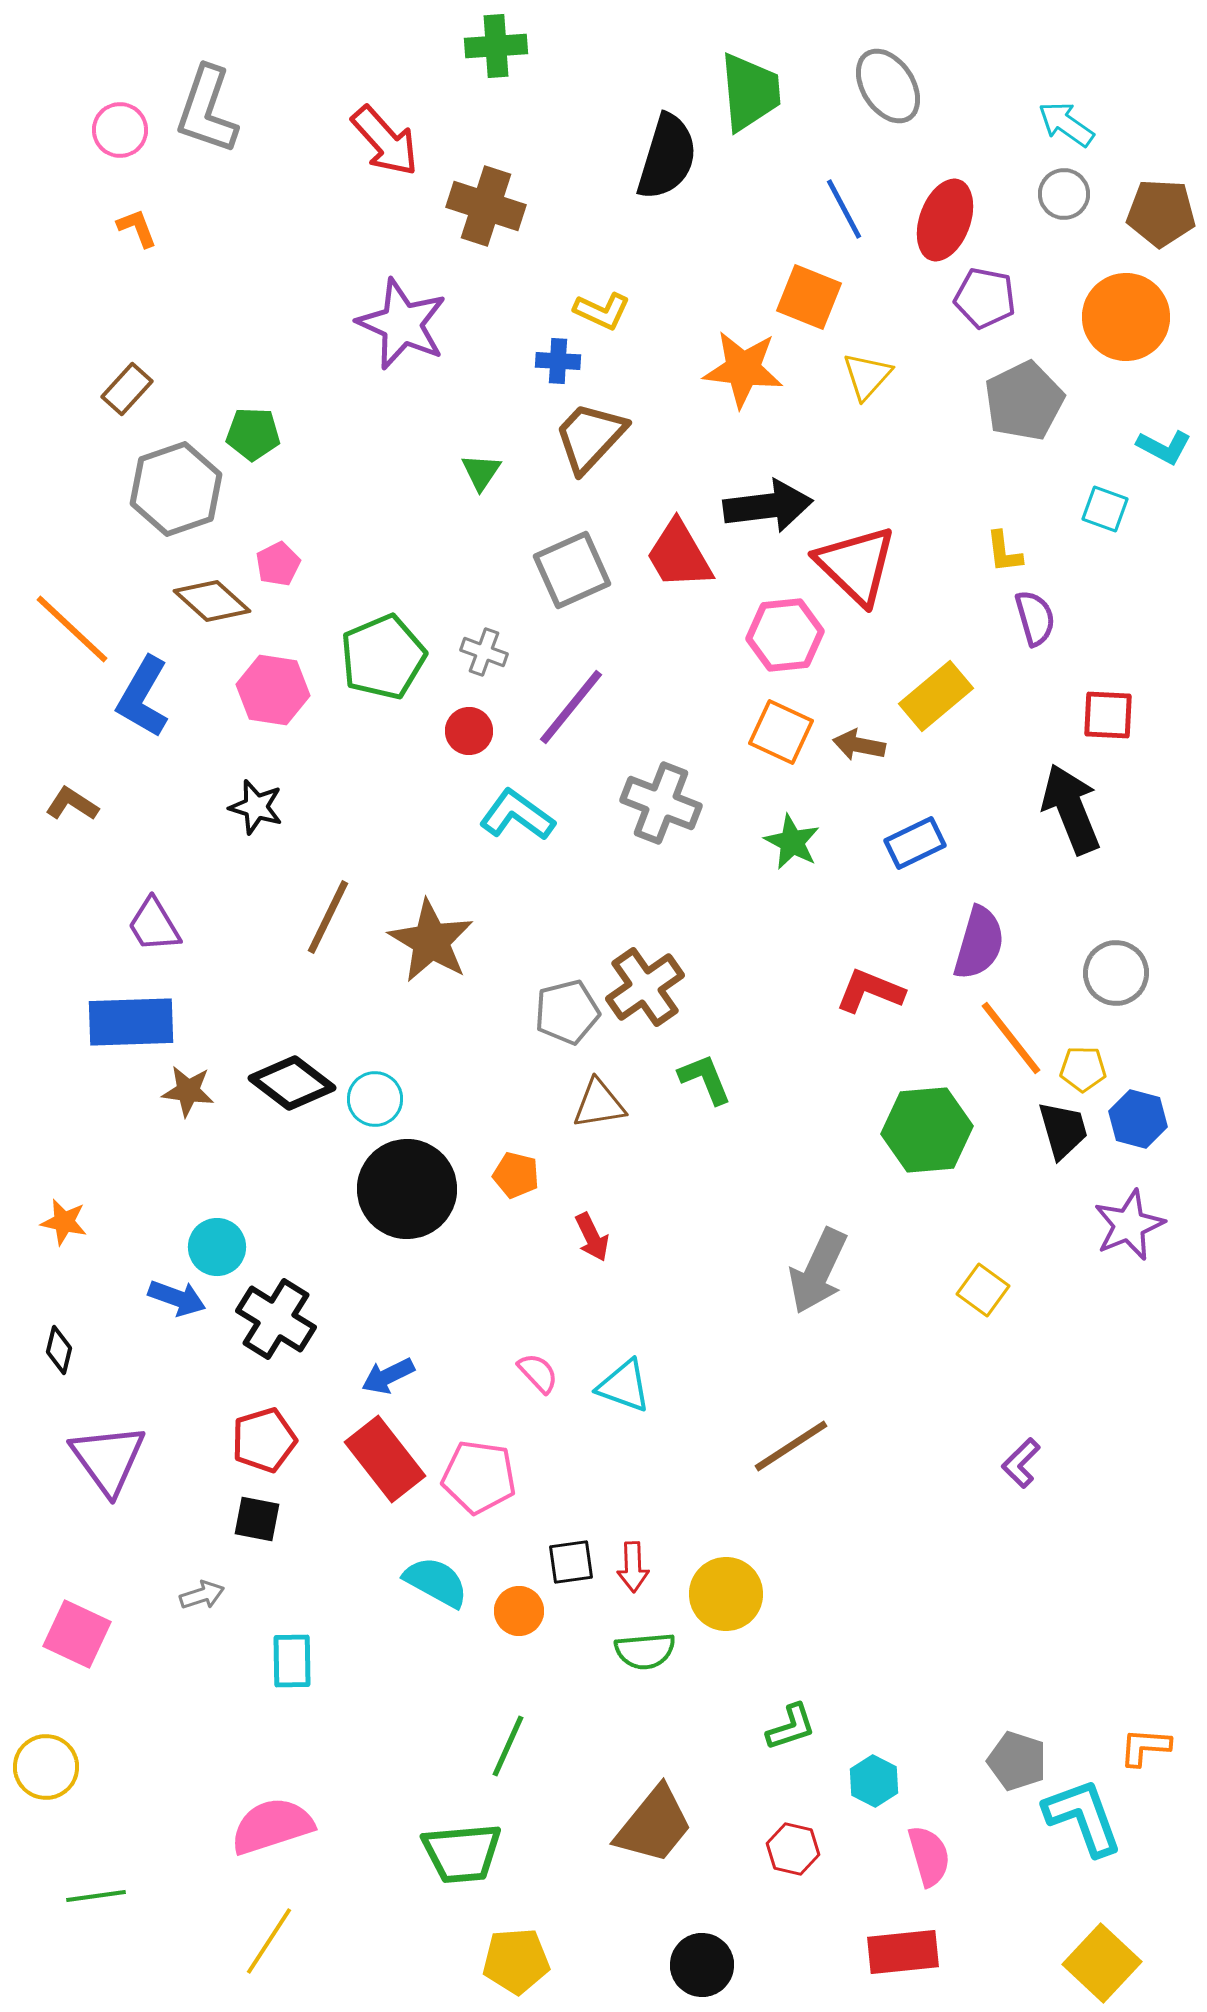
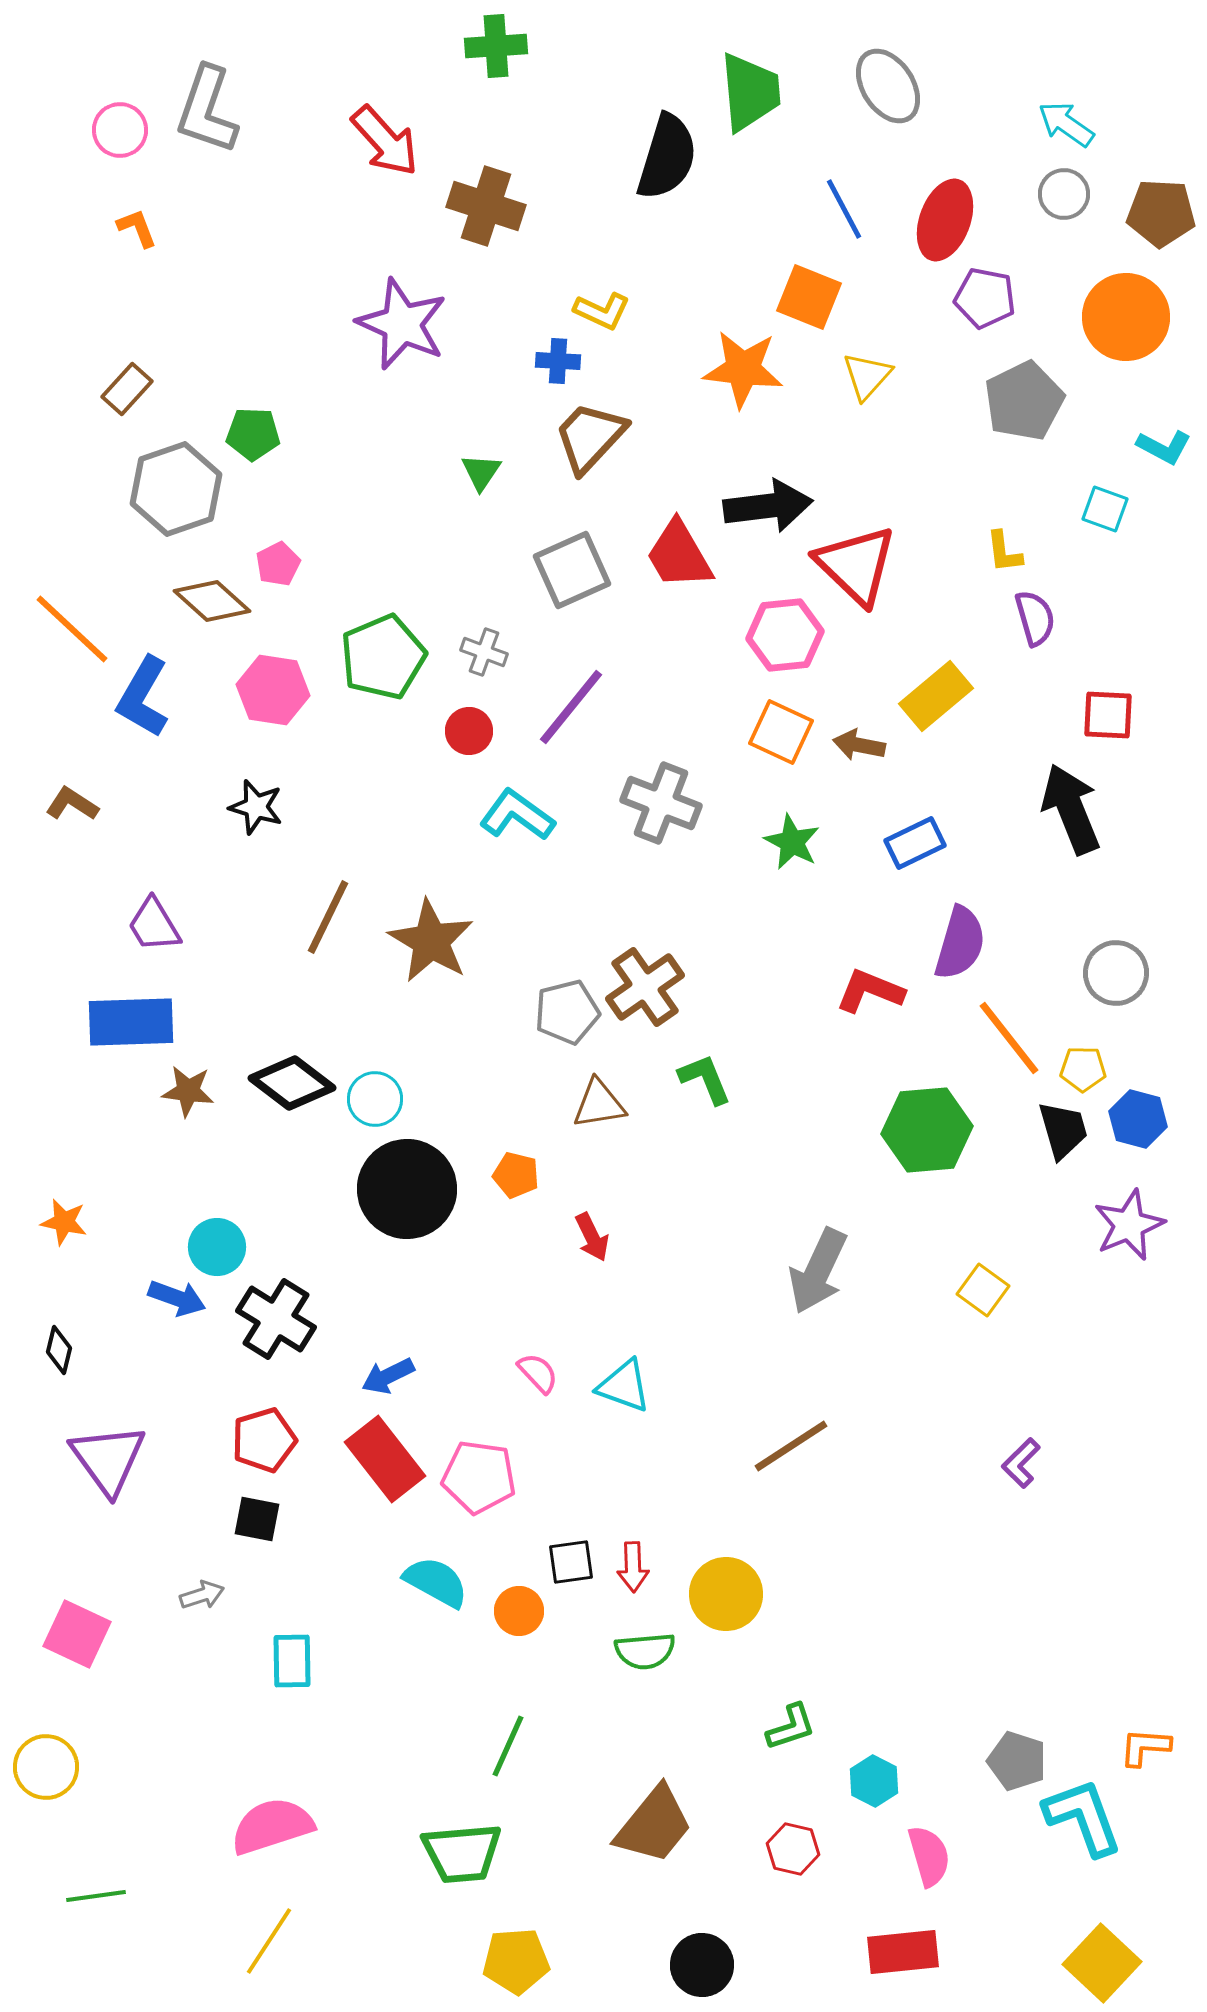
purple semicircle at (979, 943): moved 19 px left
orange line at (1011, 1038): moved 2 px left
